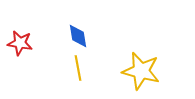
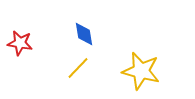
blue diamond: moved 6 px right, 2 px up
yellow line: rotated 55 degrees clockwise
